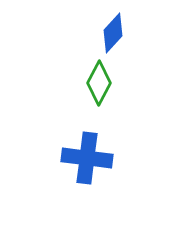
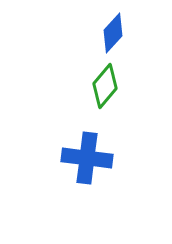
green diamond: moved 6 px right, 3 px down; rotated 12 degrees clockwise
